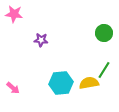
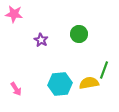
green circle: moved 25 px left, 1 px down
purple star: rotated 24 degrees clockwise
green line: rotated 12 degrees counterclockwise
cyan hexagon: moved 1 px left, 1 px down
pink arrow: moved 3 px right, 1 px down; rotated 16 degrees clockwise
